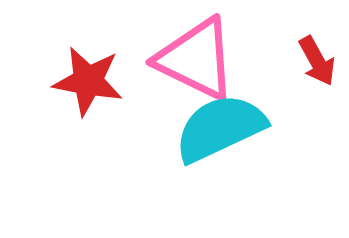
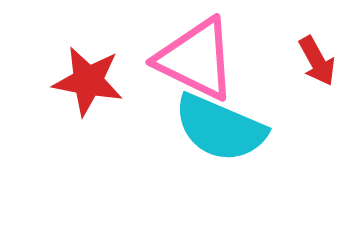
cyan semicircle: rotated 132 degrees counterclockwise
